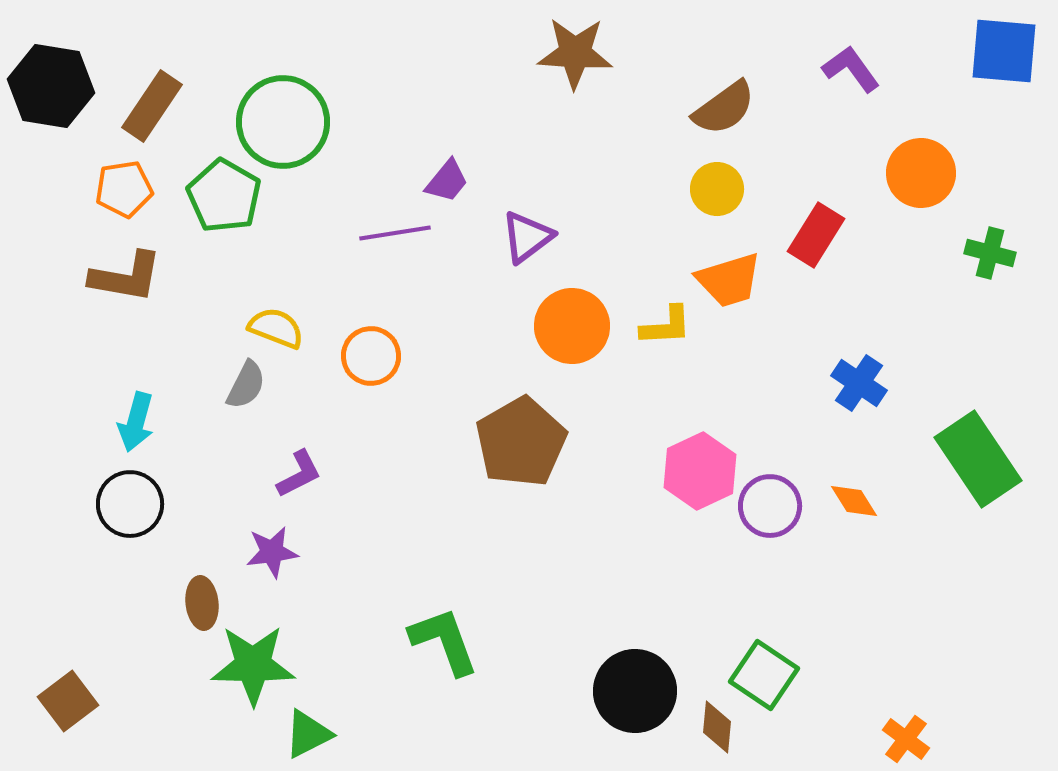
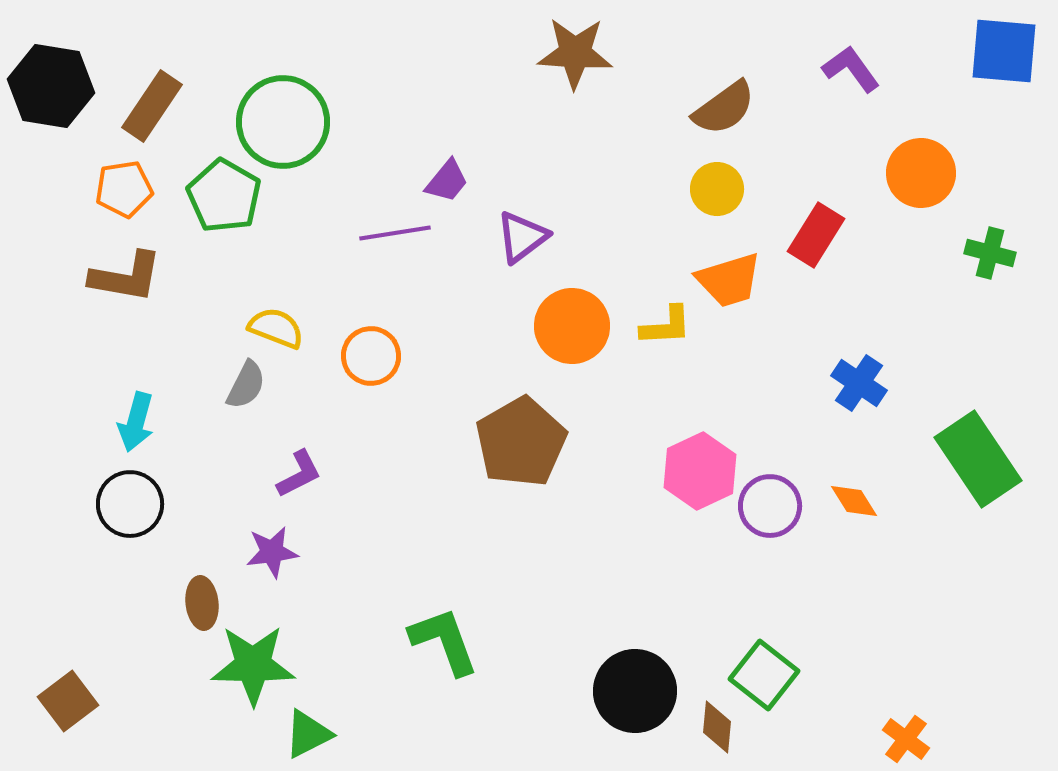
purple triangle at (527, 237): moved 5 px left
green square at (764, 675): rotated 4 degrees clockwise
